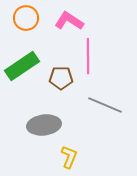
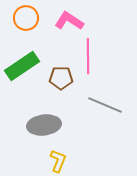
yellow L-shape: moved 11 px left, 4 px down
